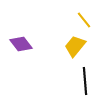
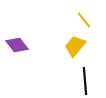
purple diamond: moved 4 px left, 1 px down
